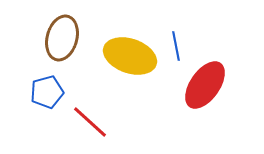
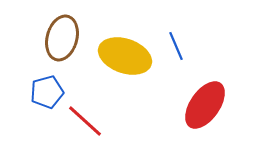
blue line: rotated 12 degrees counterclockwise
yellow ellipse: moved 5 px left
red ellipse: moved 20 px down
red line: moved 5 px left, 1 px up
